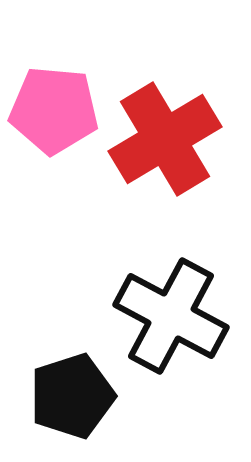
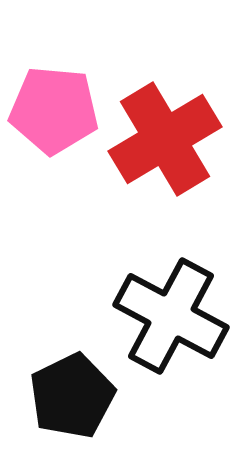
black pentagon: rotated 8 degrees counterclockwise
